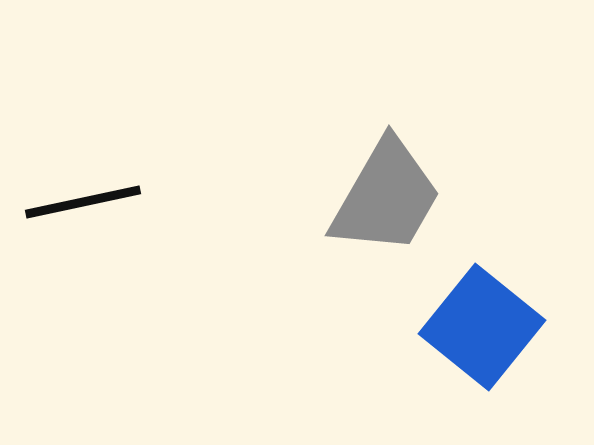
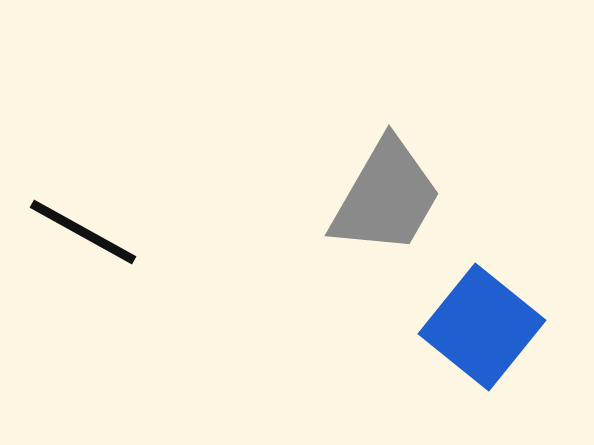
black line: moved 30 px down; rotated 41 degrees clockwise
